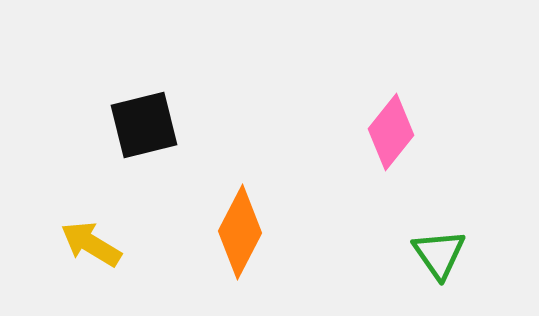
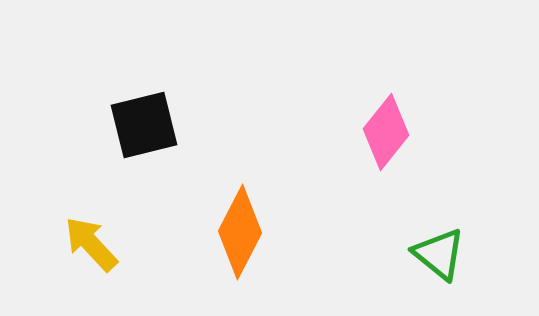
pink diamond: moved 5 px left
yellow arrow: rotated 16 degrees clockwise
green triangle: rotated 16 degrees counterclockwise
